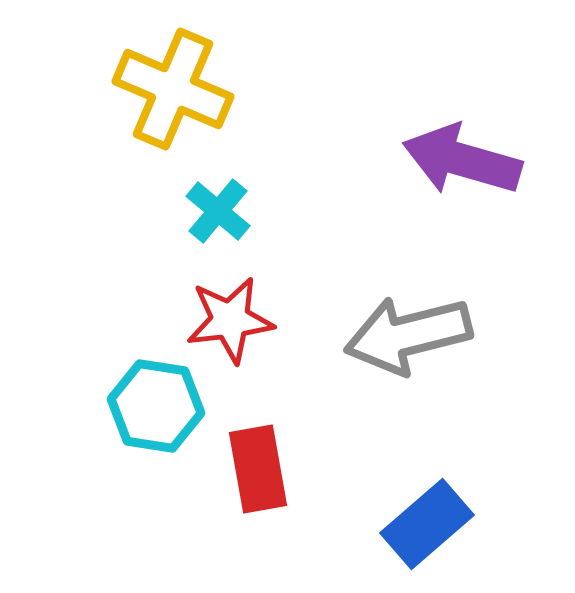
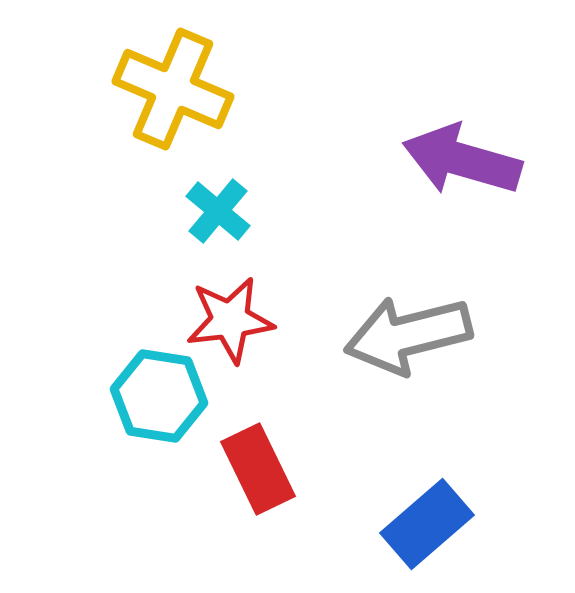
cyan hexagon: moved 3 px right, 10 px up
red rectangle: rotated 16 degrees counterclockwise
